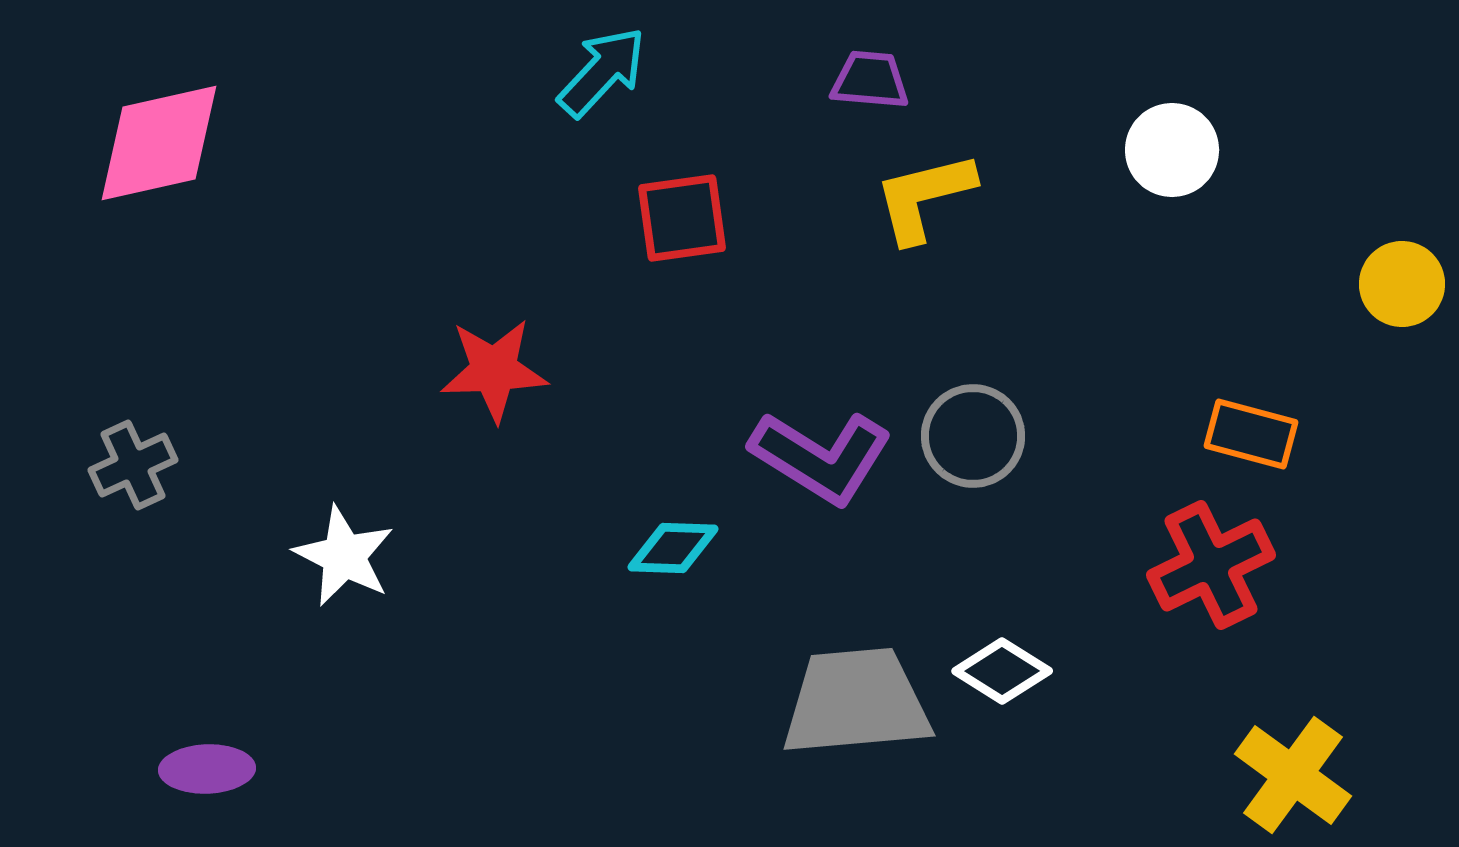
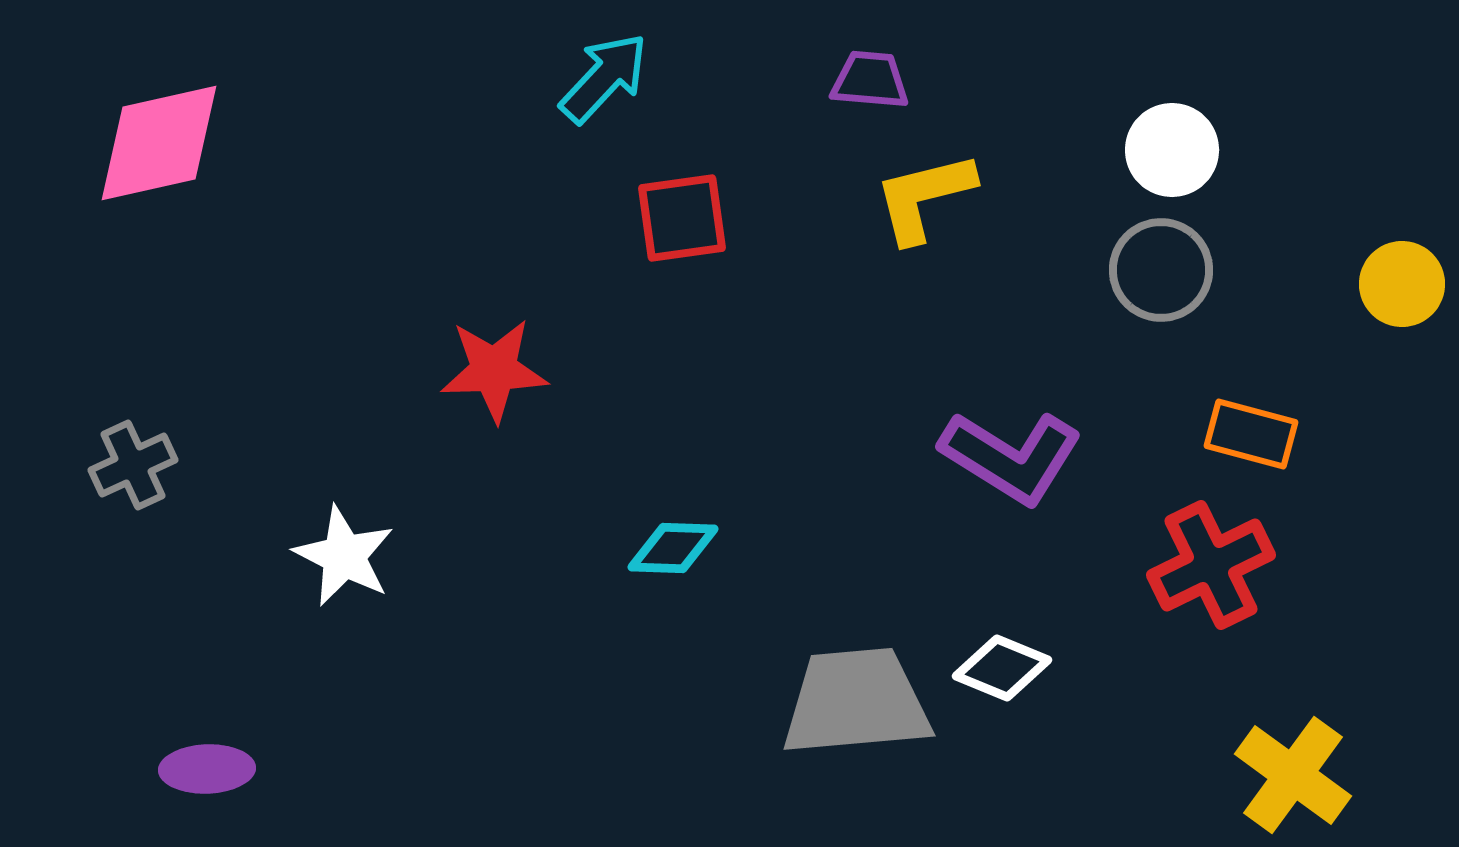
cyan arrow: moved 2 px right, 6 px down
gray circle: moved 188 px right, 166 px up
purple L-shape: moved 190 px right
white diamond: moved 3 px up; rotated 10 degrees counterclockwise
